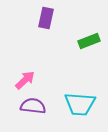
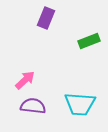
purple rectangle: rotated 10 degrees clockwise
